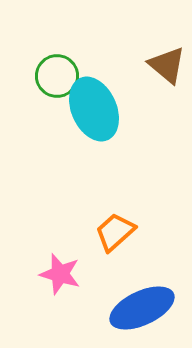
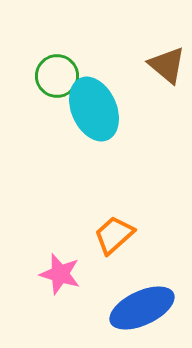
orange trapezoid: moved 1 px left, 3 px down
